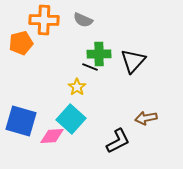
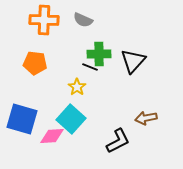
orange pentagon: moved 14 px right, 20 px down; rotated 20 degrees clockwise
blue square: moved 1 px right, 2 px up
